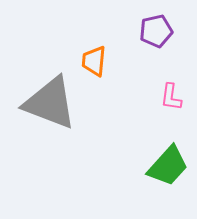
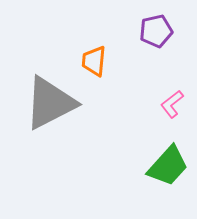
pink L-shape: moved 1 px right, 7 px down; rotated 44 degrees clockwise
gray triangle: rotated 48 degrees counterclockwise
